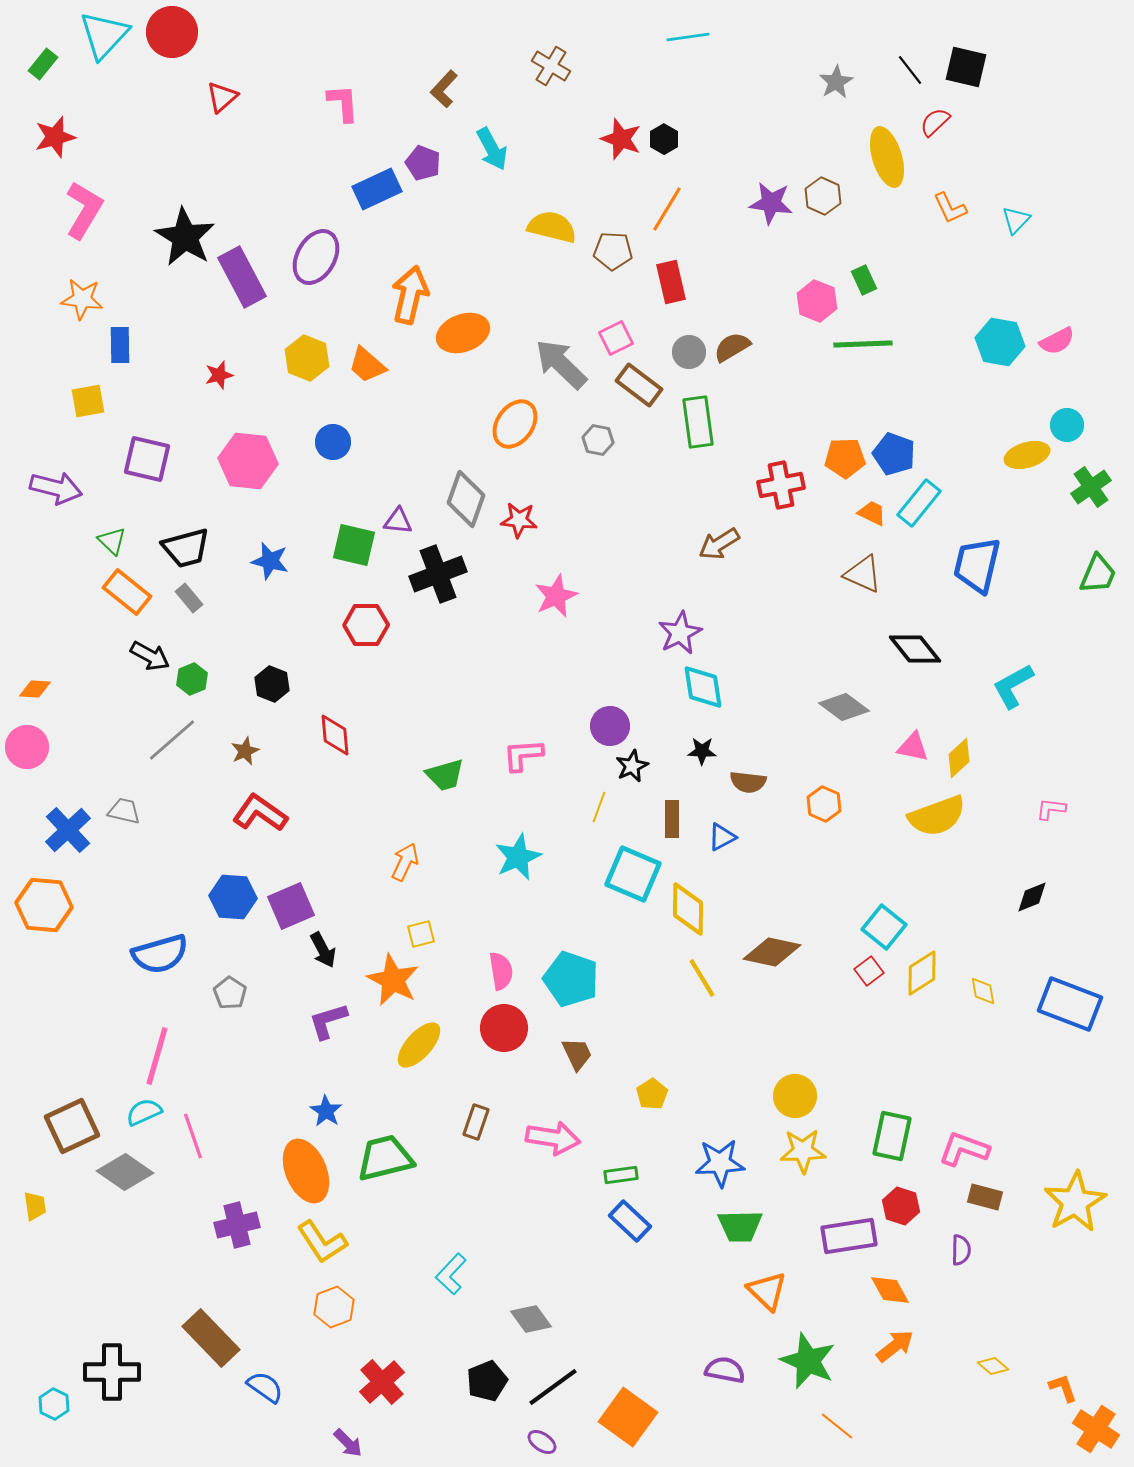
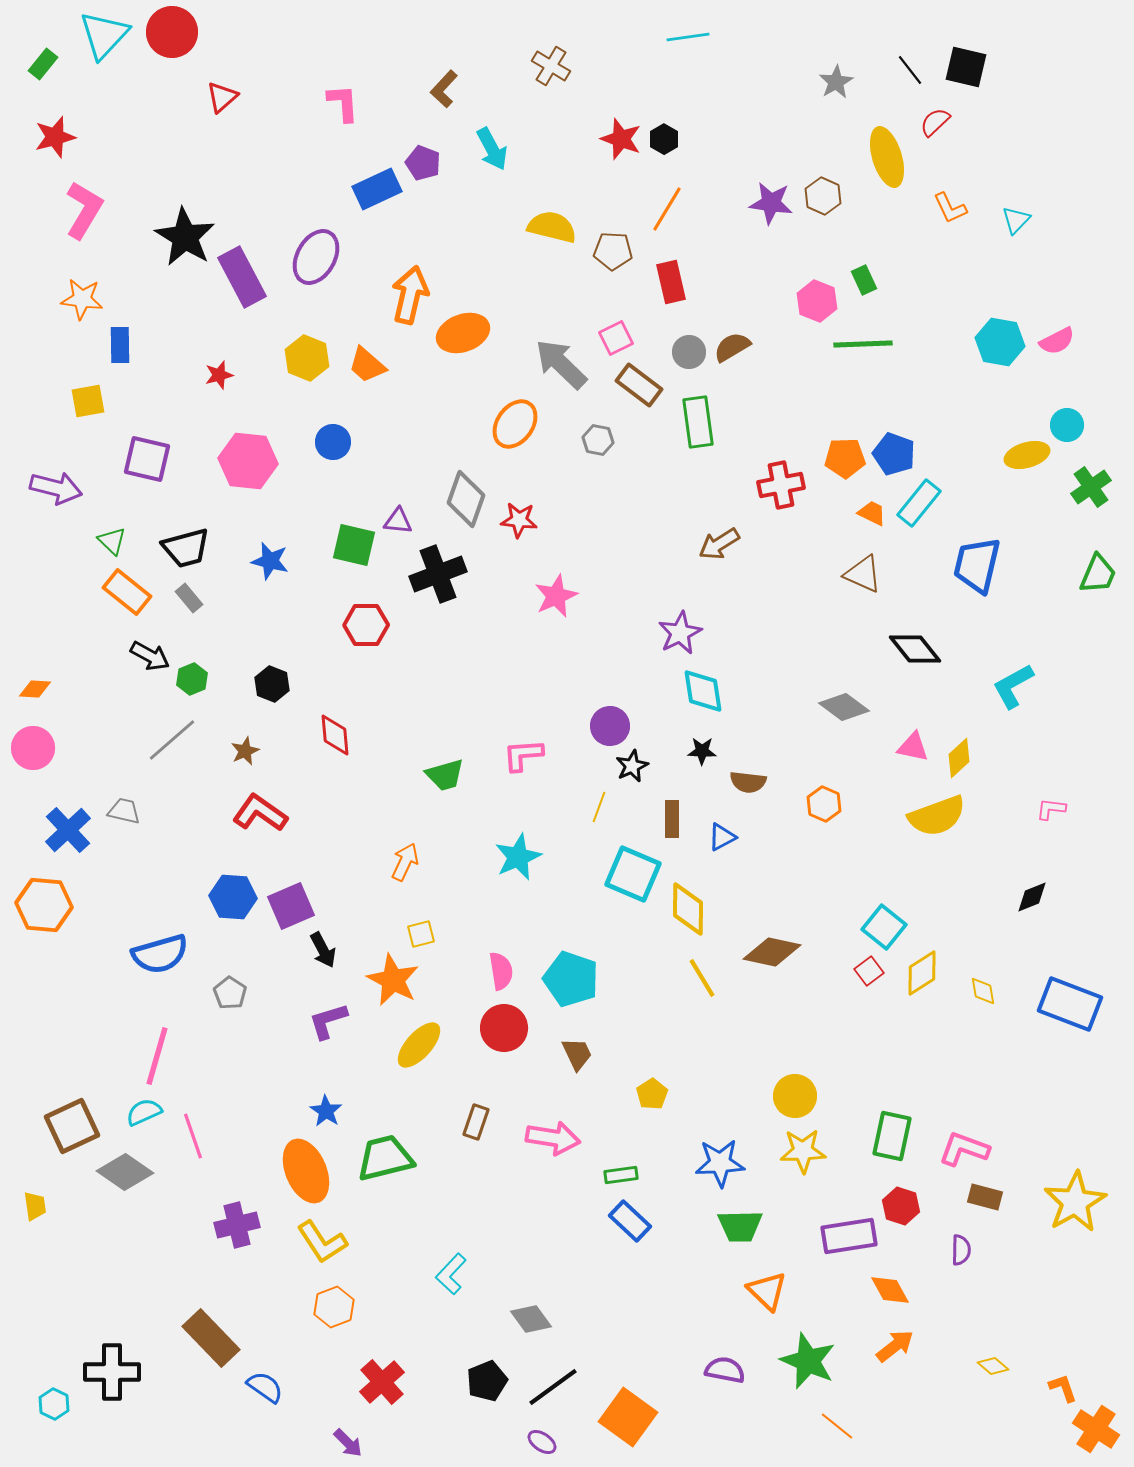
cyan diamond at (703, 687): moved 4 px down
pink circle at (27, 747): moved 6 px right, 1 px down
